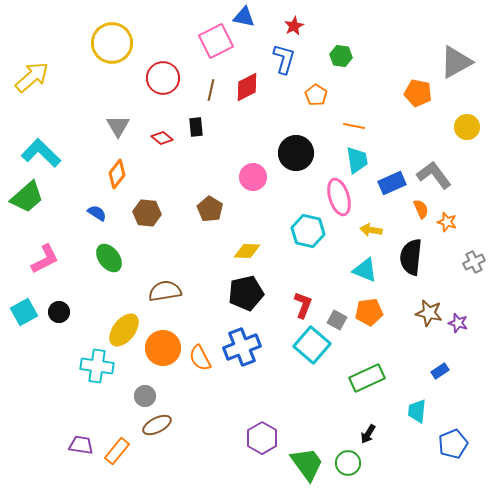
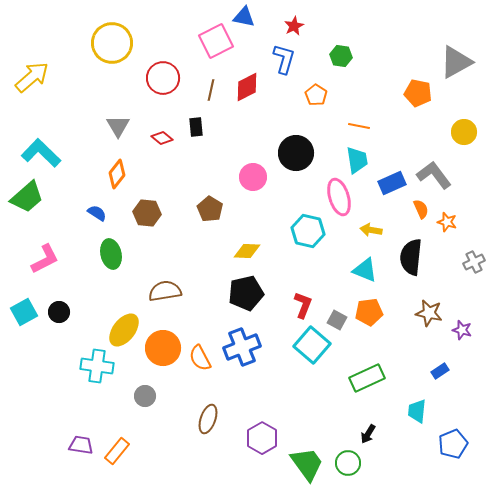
orange line at (354, 126): moved 5 px right
yellow circle at (467, 127): moved 3 px left, 5 px down
green ellipse at (109, 258): moved 2 px right, 4 px up; rotated 24 degrees clockwise
purple star at (458, 323): moved 4 px right, 7 px down
brown ellipse at (157, 425): moved 51 px right, 6 px up; rotated 44 degrees counterclockwise
